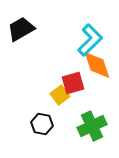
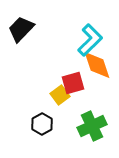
black trapezoid: rotated 16 degrees counterclockwise
black hexagon: rotated 20 degrees clockwise
